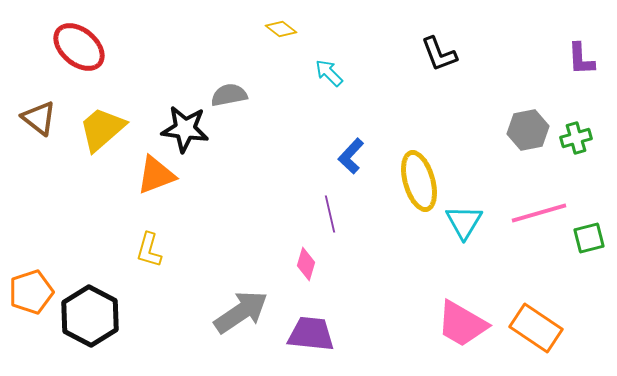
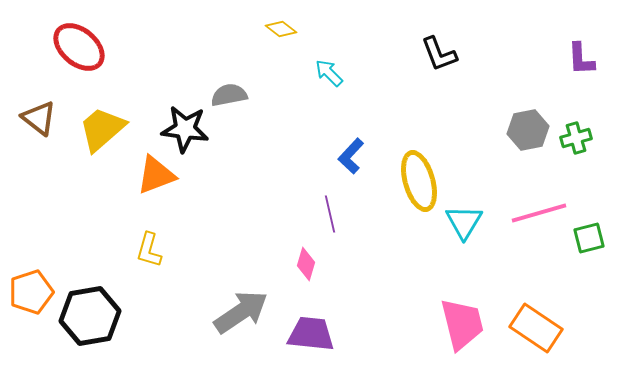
black hexagon: rotated 22 degrees clockwise
pink trapezoid: rotated 134 degrees counterclockwise
